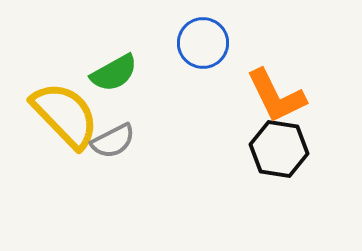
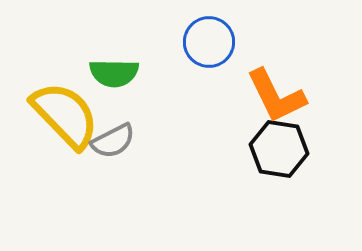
blue circle: moved 6 px right, 1 px up
green semicircle: rotated 30 degrees clockwise
